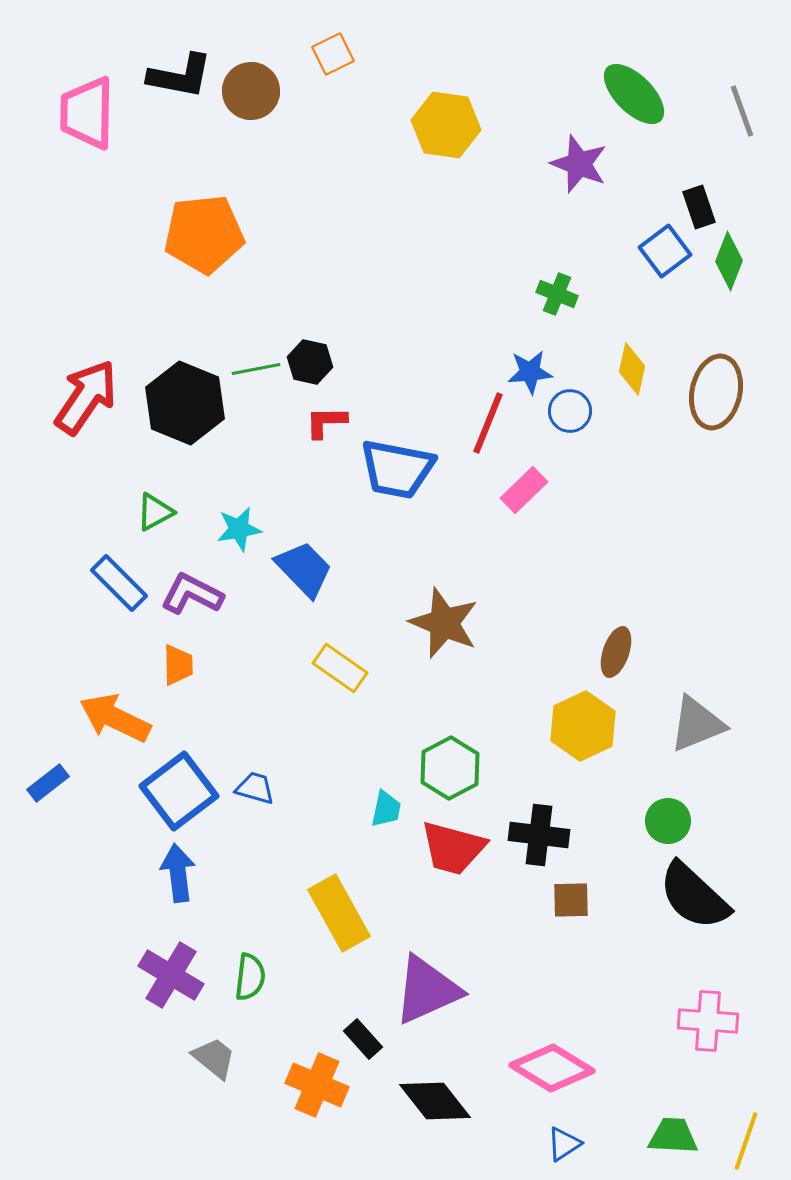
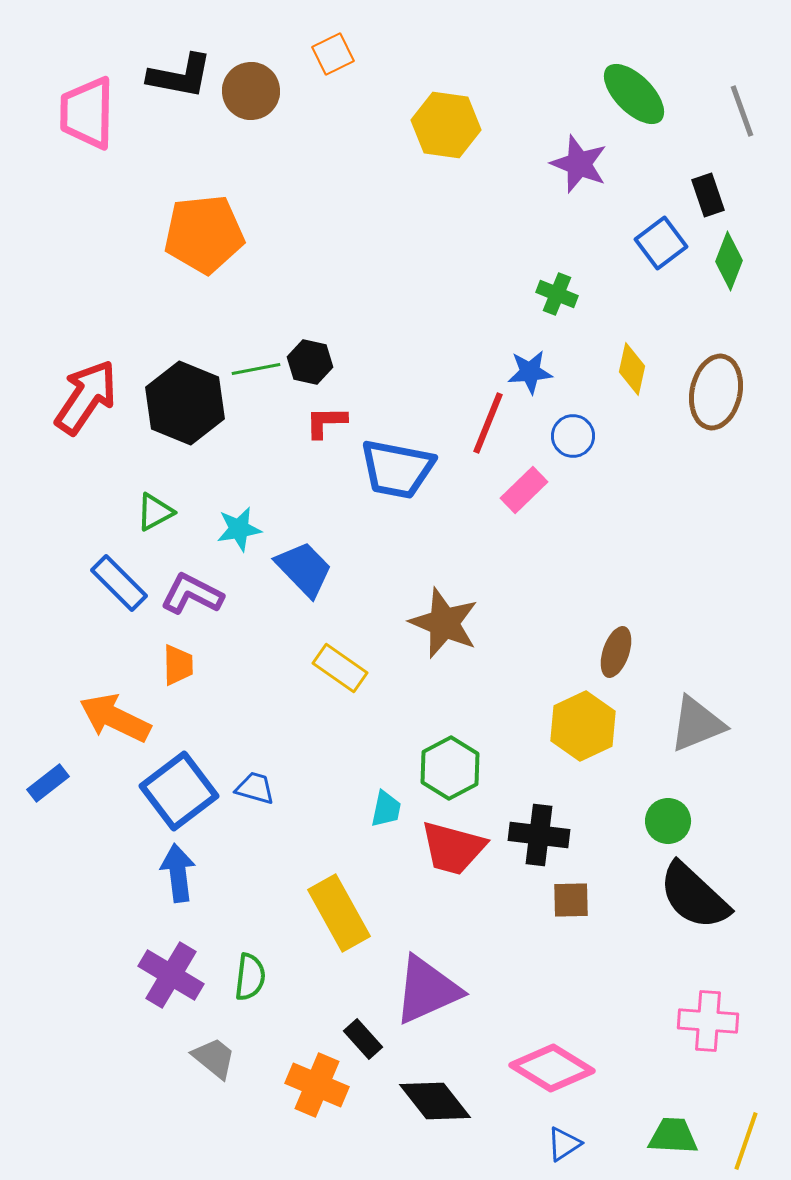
black rectangle at (699, 207): moved 9 px right, 12 px up
blue square at (665, 251): moved 4 px left, 8 px up
blue circle at (570, 411): moved 3 px right, 25 px down
